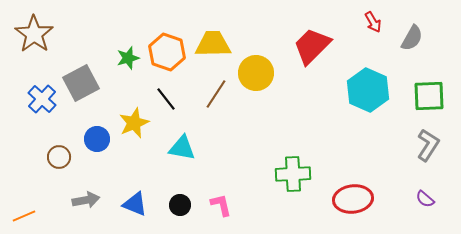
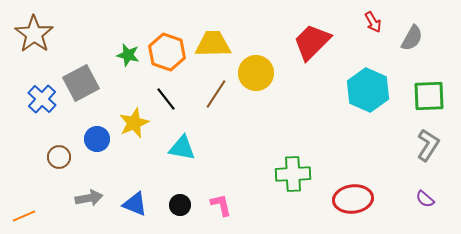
red trapezoid: moved 4 px up
green star: moved 3 px up; rotated 30 degrees clockwise
gray arrow: moved 3 px right, 2 px up
